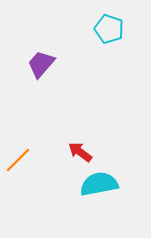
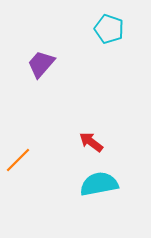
red arrow: moved 11 px right, 10 px up
